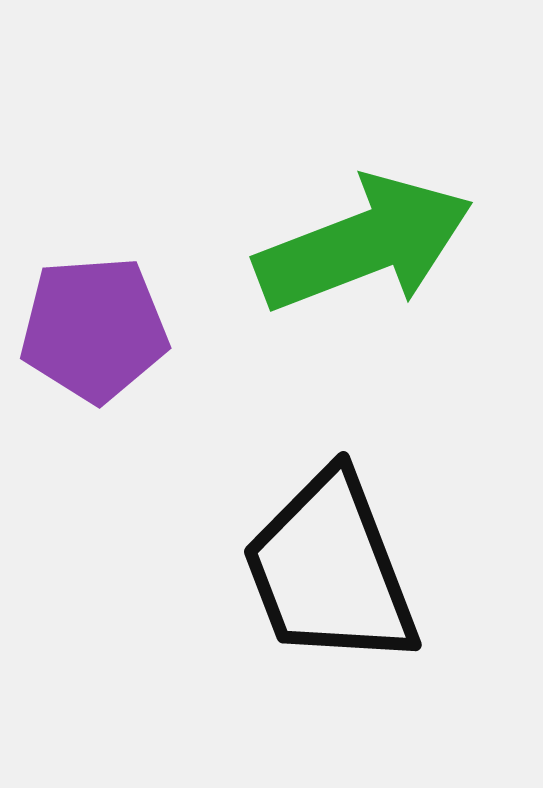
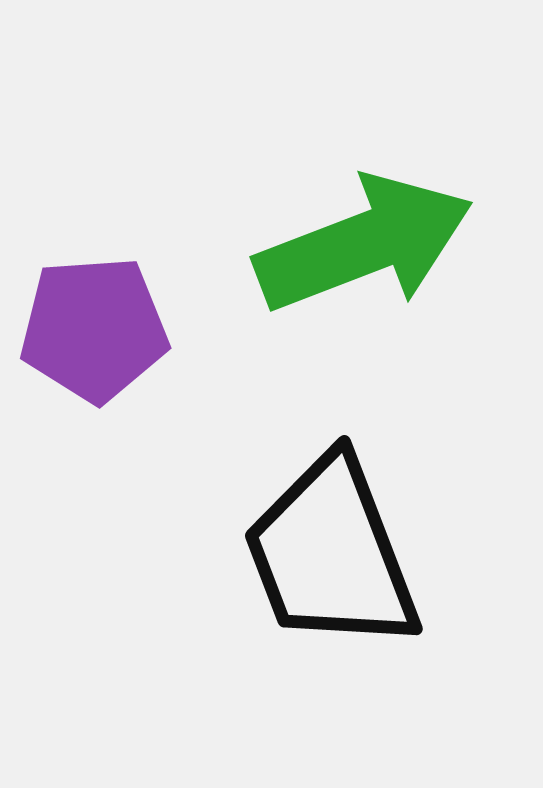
black trapezoid: moved 1 px right, 16 px up
